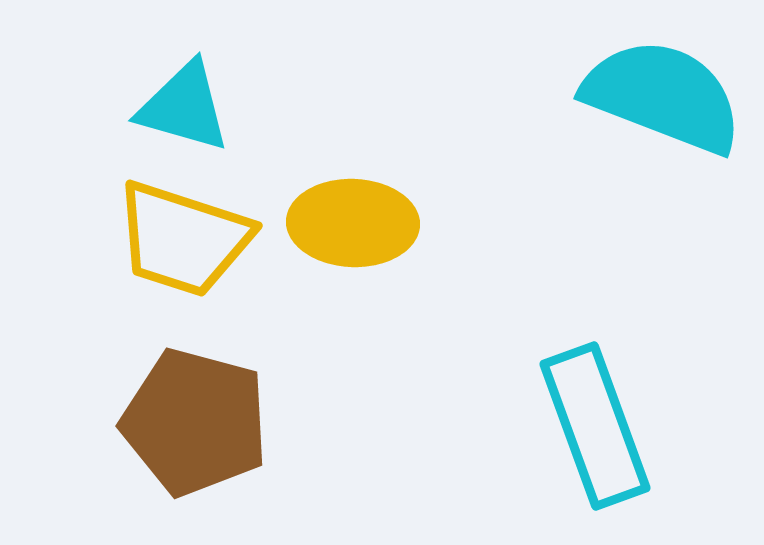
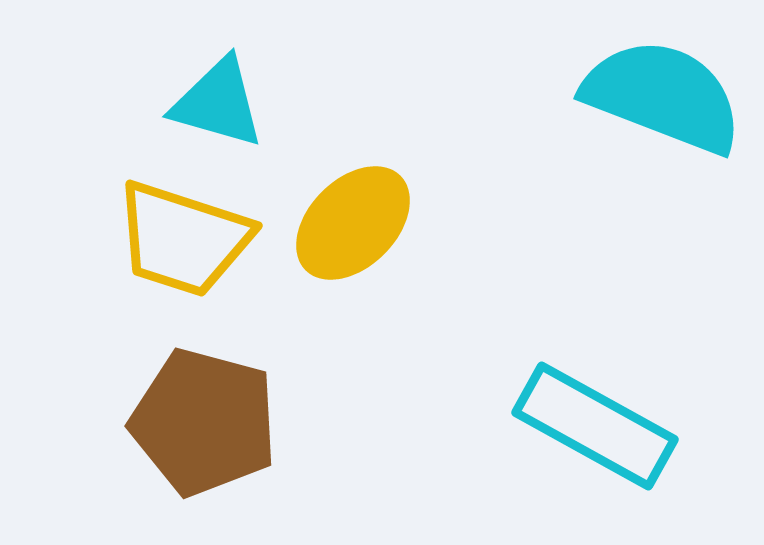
cyan triangle: moved 34 px right, 4 px up
yellow ellipse: rotated 47 degrees counterclockwise
brown pentagon: moved 9 px right
cyan rectangle: rotated 41 degrees counterclockwise
